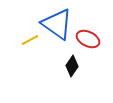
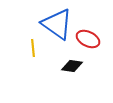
yellow line: moved 3 px right, 8 px down; rotated 66 degrees counterclockwise
black diamond: rotated 65 degrees clockwise
